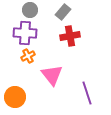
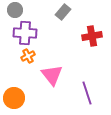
gray circle: moved 15 px left
red cross: moved 22 px right
orange circle: moved 1 px left, 1 px down
